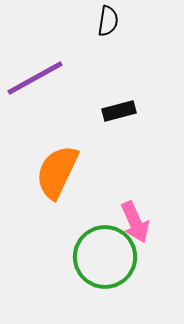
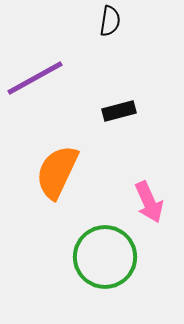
black semicircle: moved 2 px right
pink arrow: moved 14 px right, 20 px up
